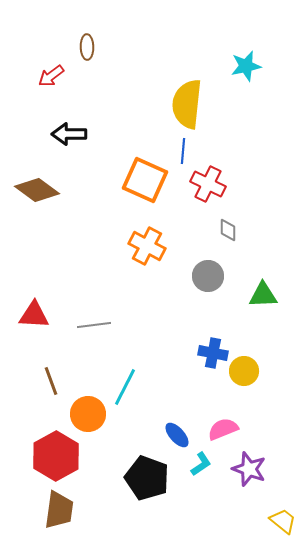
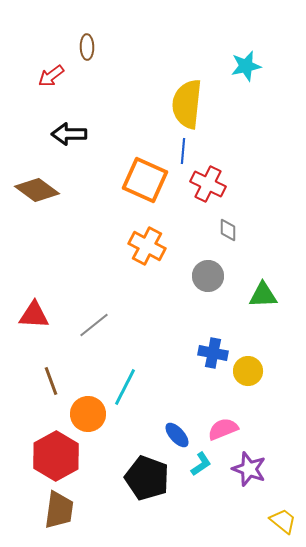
gray line: rotated 32 degrees counterclockwise
yellow circle: moved 4 px right
